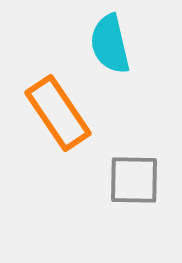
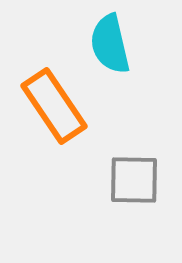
orange rectangle: moved 4 px left, 7 px up
